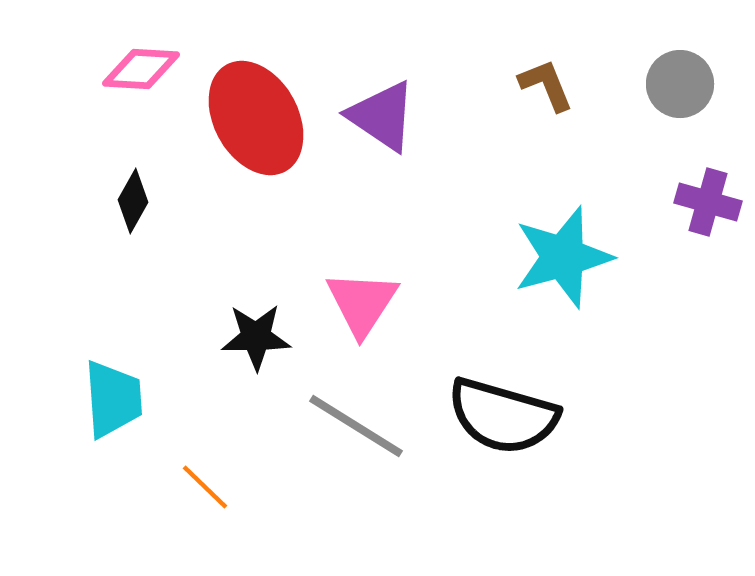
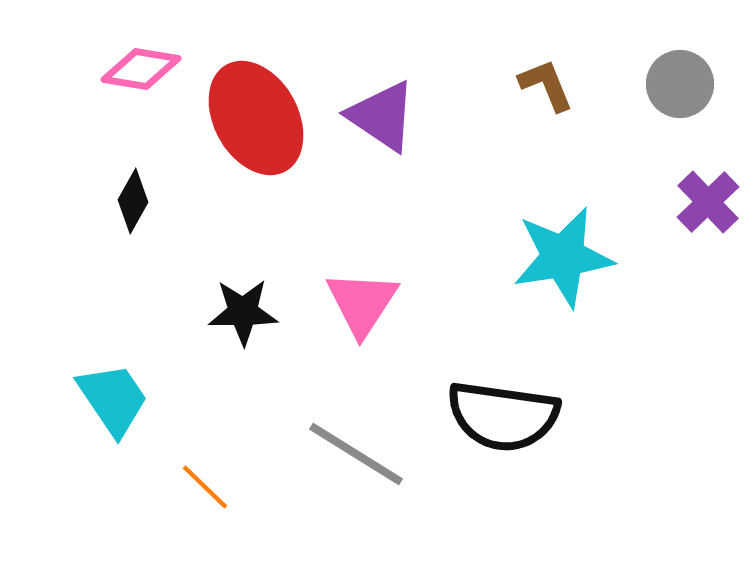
pink diamond: rotated 6 degrees clockwise
purple cross: rotated 30 degrees clockwise
cyan star: rotated 6 degrees clockwise
black star: moved 13 px left, 25 px up
cyan trapezoid: rotated 30 degrees counterclockwise
black semicircle: rotated 8 degrees counterclockwise
gray line: moved 28 px down
